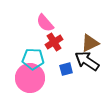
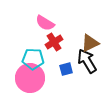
pink semicircle: rotated 18 degrees counterclockwise
black arrow: rotated 25 degrees clockwise
